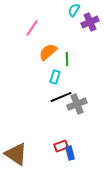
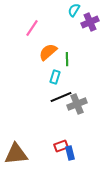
brown triangle: rotated 40 degrees counterclockwise
